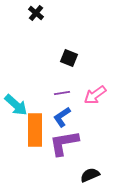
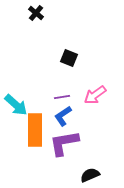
purple line: moved 4 px down
blue L-shape: moved 1 px right, 1 px up
